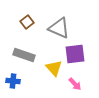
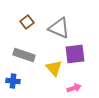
pink arrow: moved 1 px left, 4 px down; rotated 64 degrees counterclockwise
